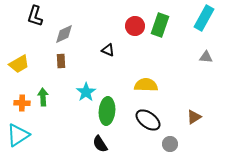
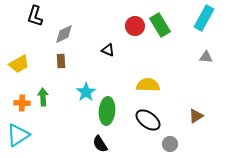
green rectangle: rotated 50 degrees counterclockwise
yellow semicircle: moved 2 px right
brown triangle: moved 2 px right, 1 px up
